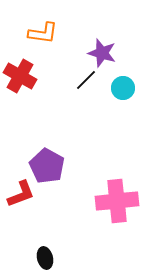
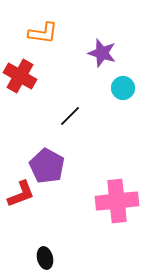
black line: moved 16 px left, 36 px down
